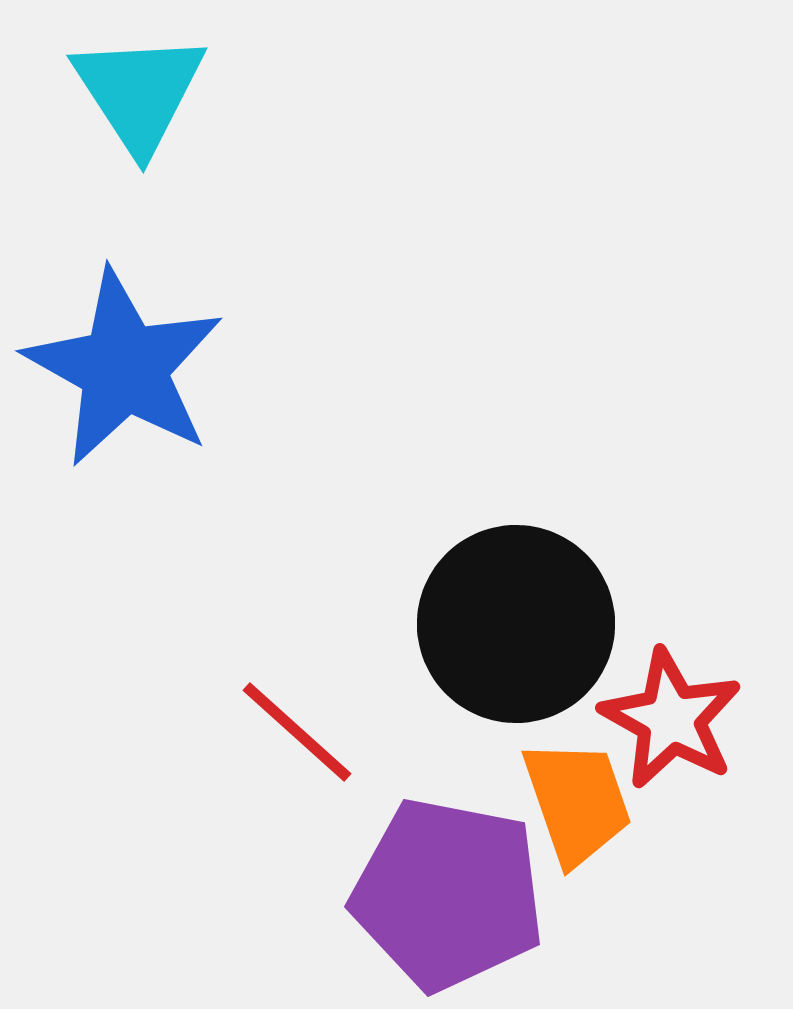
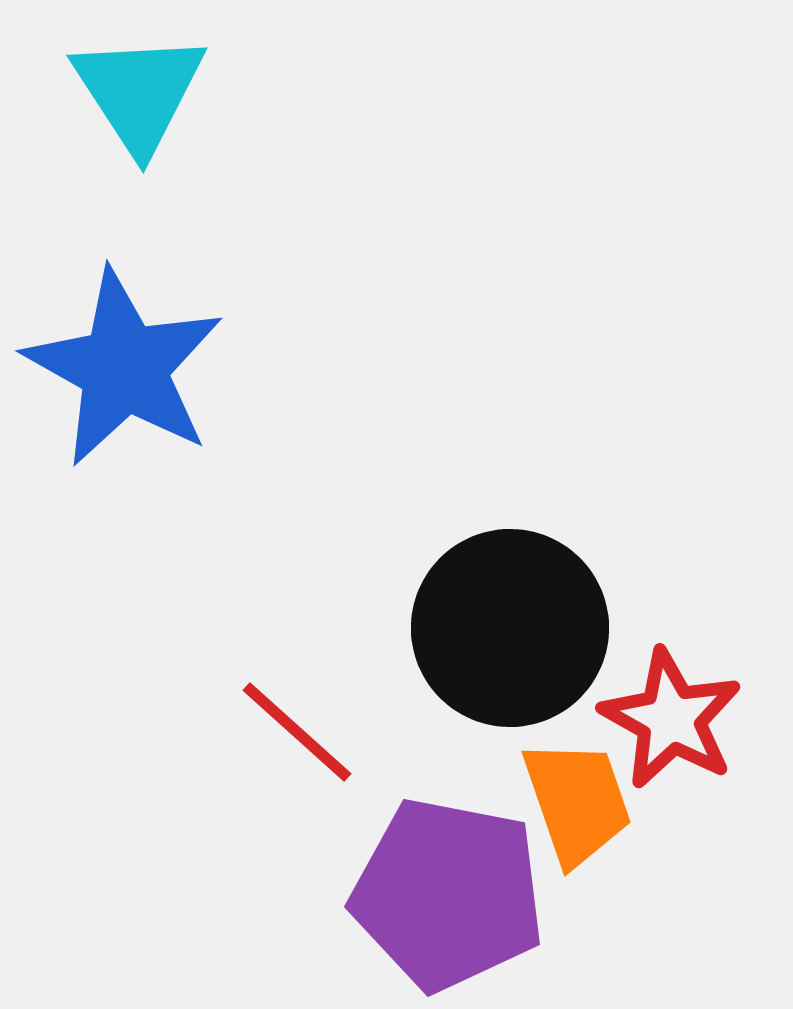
black circle: moved 6 px left, 4 px down
